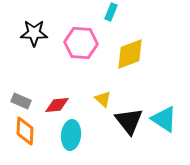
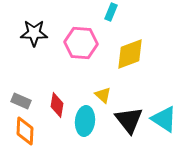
yellow triangle: moved 4 px up
red diamond: rotated 75 degrees counterclockwise
black triangle: moved 1 px up
cyan ellipse: moved 14 px right, 14 px up
